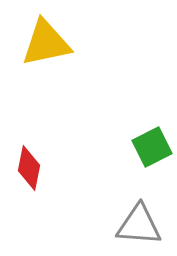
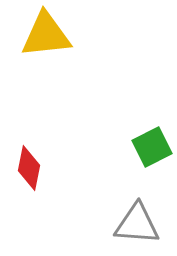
yellow triangle: moved 8 px up; rotated 6 degrees clockwise
gray triangle: moved 2 px left, 1 px up
